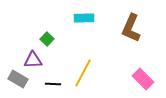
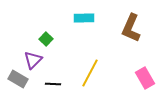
green square: moved 1 px left
purple triangle: rotated 42 degrees counterclockwise
yellow line: moved 7 px right
pink rectangle: moved 2 px right, 1 px up; rotated 15 degrees clockwise
